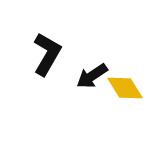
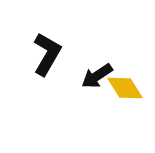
black arrow: moved 5 px right
